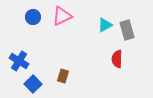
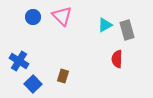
pink triangle: rotated 50 degrees counterclockwise
